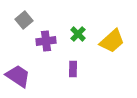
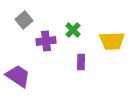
green cross: moved 5 px left, 4 px up
yellow trapezoid: rotated 40 degrees clockwise
purple rectangle: moved 8 px right, 7 px up
